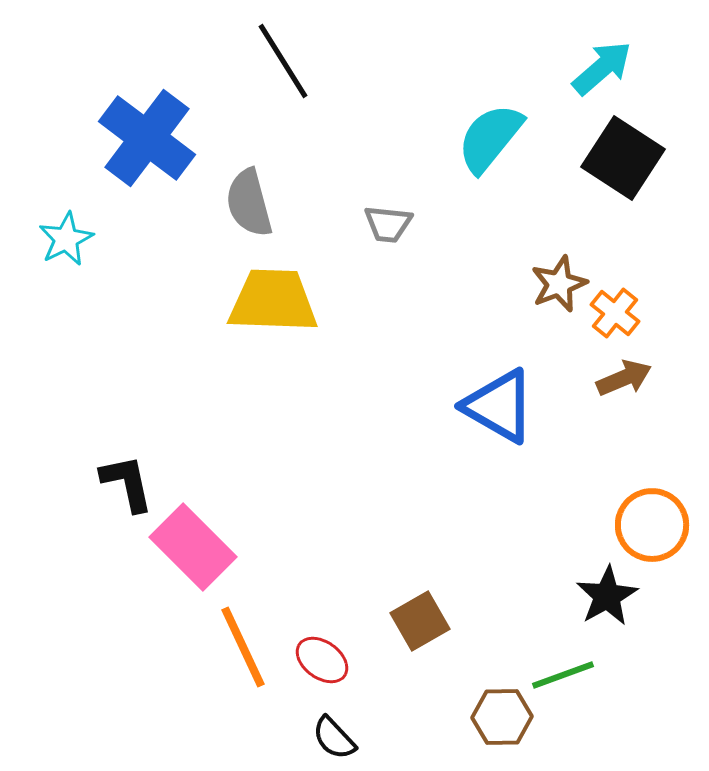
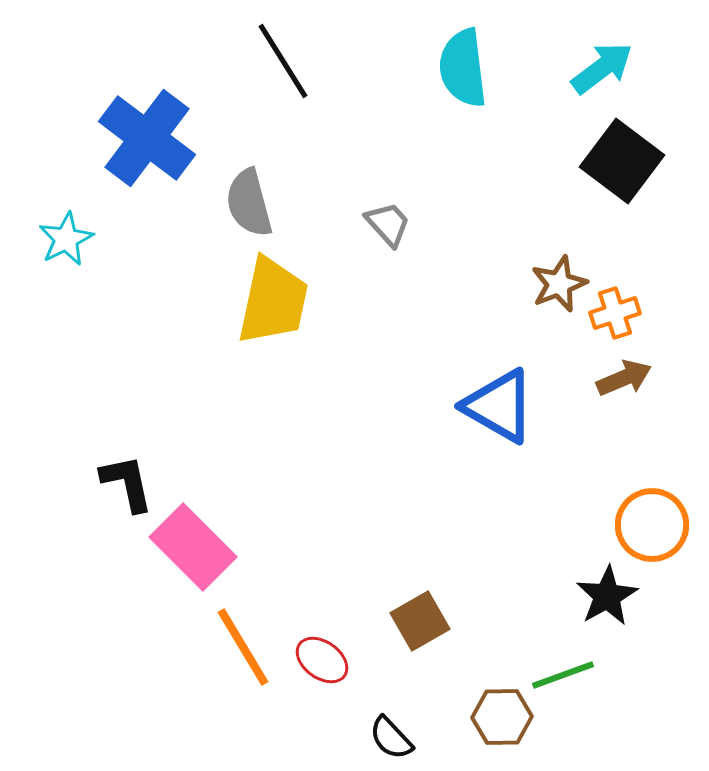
cyan arrow: rotated 4 degrees clockwise
cyan semicircle: moved 27 px left, 70 px up; rotated 46 degrees counterclockwise
black square: moved 1 px left, 3 px down; rotated 4 degrees clockwise
gray trapezoid: rotated 138 degrees counterclockwise
yellow trapezoid: rotated 100 degrees clockwise
orange cross: rotated 33 degrees clockwise
orange line: rotated 6 degrees counterclockwise
black semicircle: moved 57 px right
